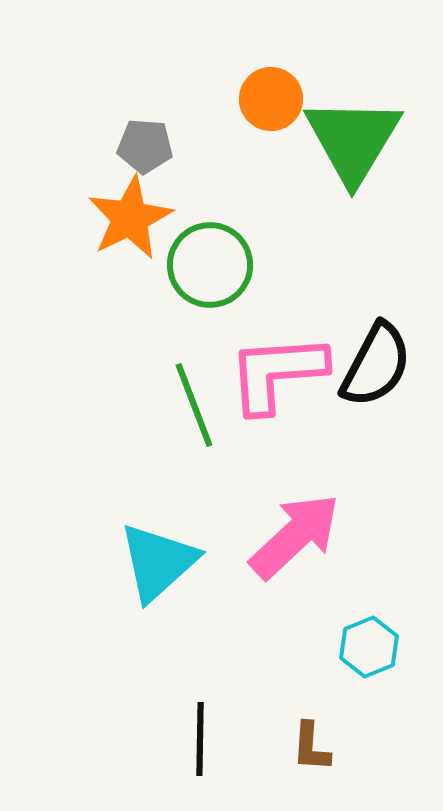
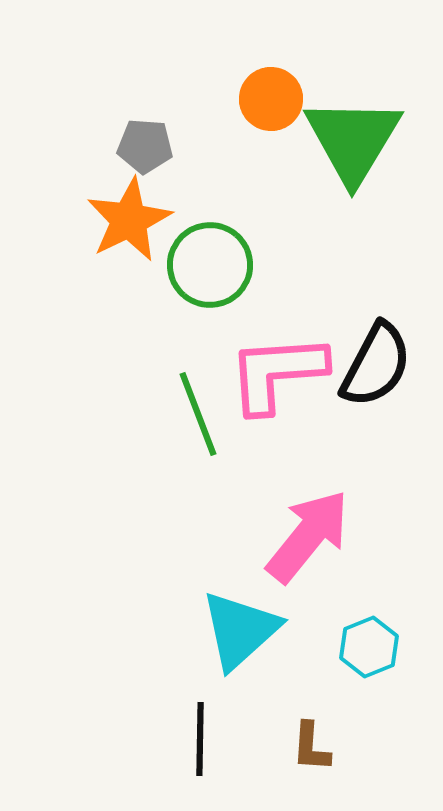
orange star: moved 1 px left, 2 px down
green line: moved 4 px right, 9 px down
pink arrow: moved 13 px right; rotated 8 degrees counterclockwise
cyan triangle: moved 82 px right, 68 px down
